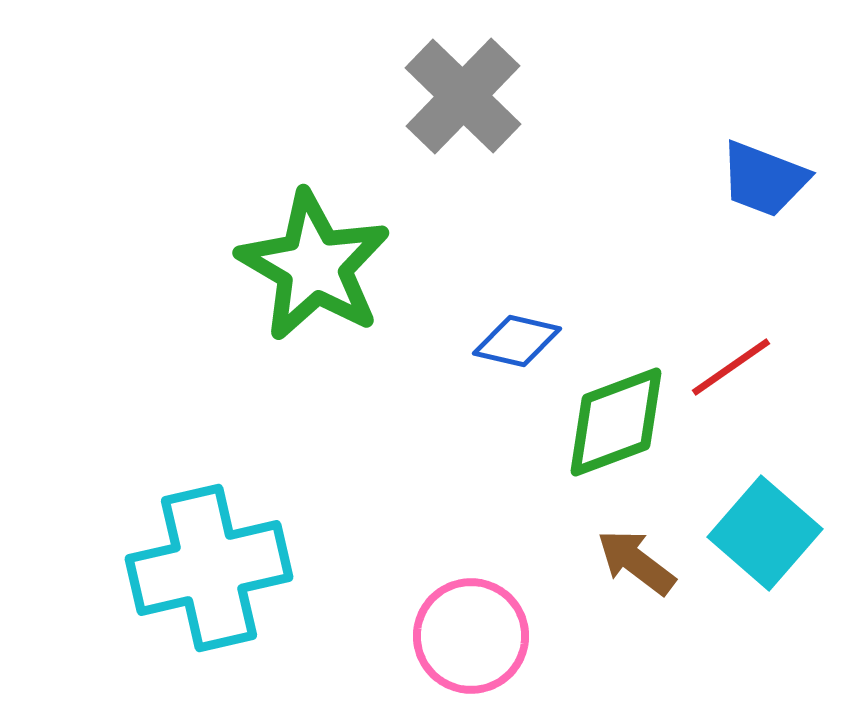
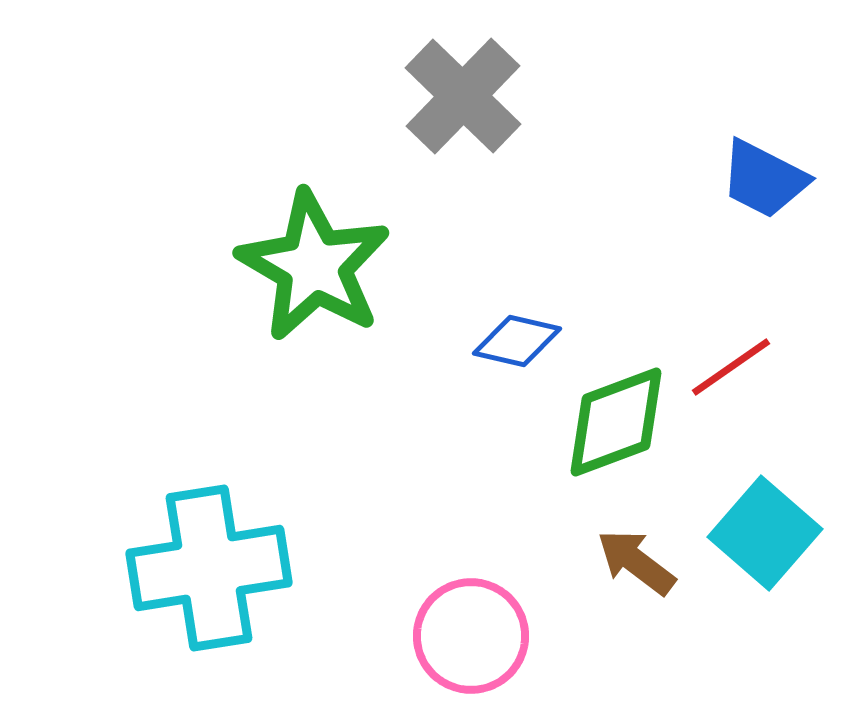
blue trapezoid: rotated 6 degrees clockwise
cyan cross: rotated 4 degrees clockwise
